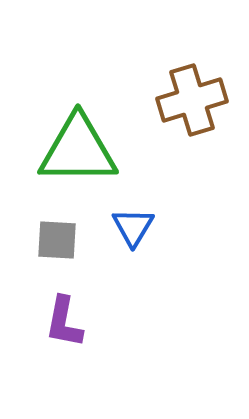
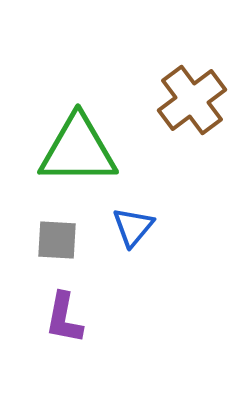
brown cross: rotated 20 degrees counterclockwise
blue triangle: rotated 9 degrees clockwise
purple L-shape: moved 4 px up
